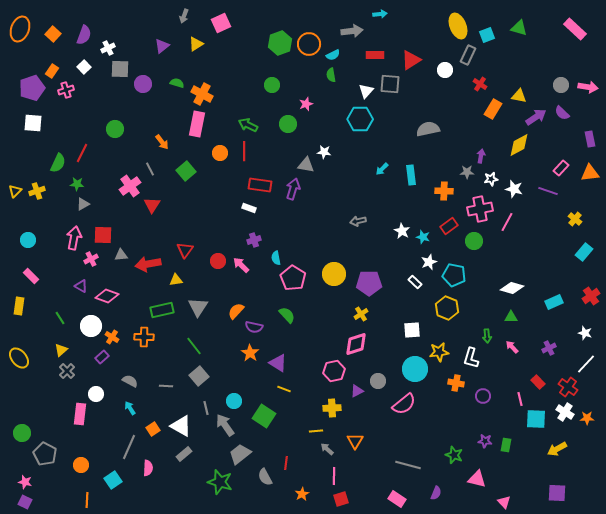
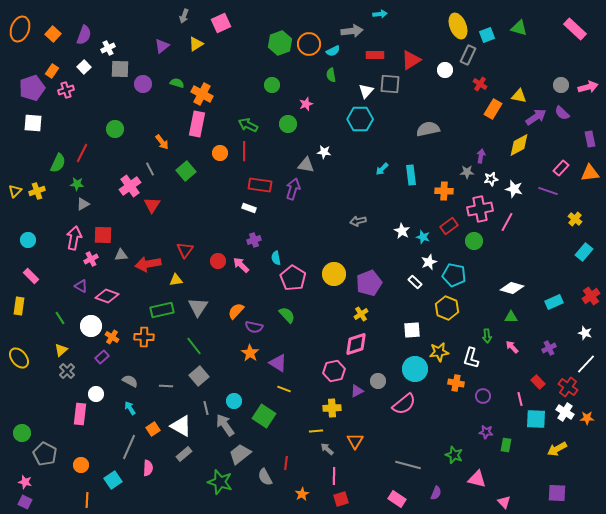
cyan semicircle at (333, 55): moved 4 px up
pink arrow at (588, 87): rotated 24 degrees counterclockwise
purple pentagon at (369, 283): rotated 20 degrees counterclockwise
purple star at (485, 441): moved 1 px right, 9 px up
